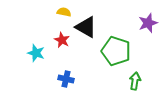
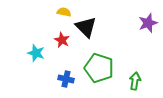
black triangle: rotated 15 degrees clockwise
green pentagon: moved 17 px left, 17 px down
